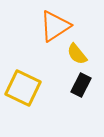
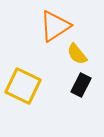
yellow square: moved 2 px up
